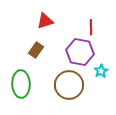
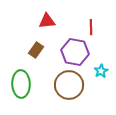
red triangle: moved 2 px right; rotated 12 degrees clockwise
purple hexagon: moved 5 px left
